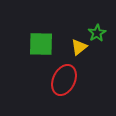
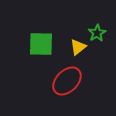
yellow triangle: moved 1 px left
red ellipse: moved 3 px right, 1 px down; rotated 20 degrees clockwise
